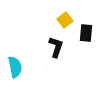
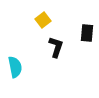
yellow square: moved 22 px left
black rectangle: moved 1 px right
